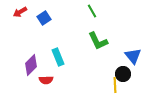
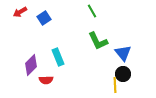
blue triangle: moved 10 px left, 3 px up
